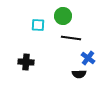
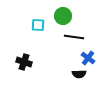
black line: moved 3 px right, 1 px up
black cross: moved 2 px left; rotated 14 degrees clockwise
